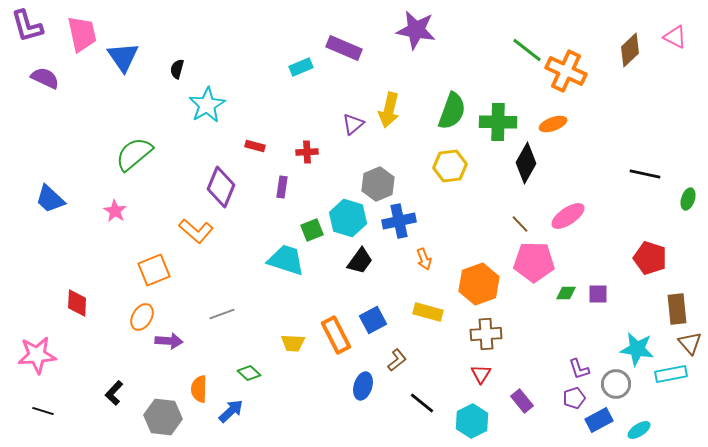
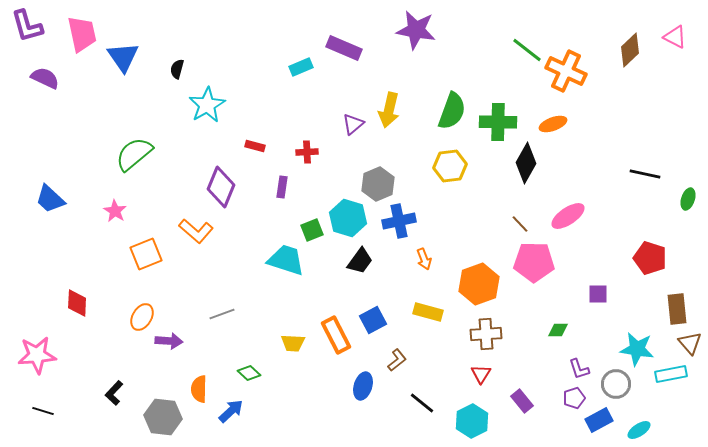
orange square at (154, 270): moved 8 px left, 16 px up
green diamond at (566, 293): moved 8 px left, 37 px down
